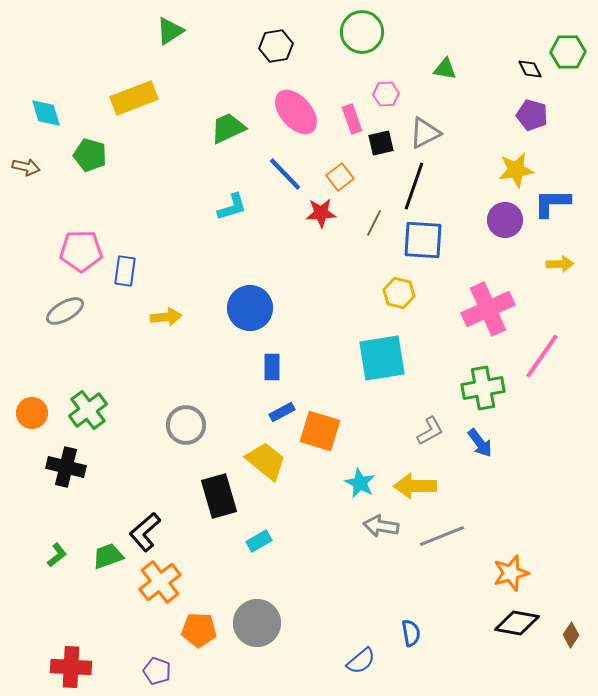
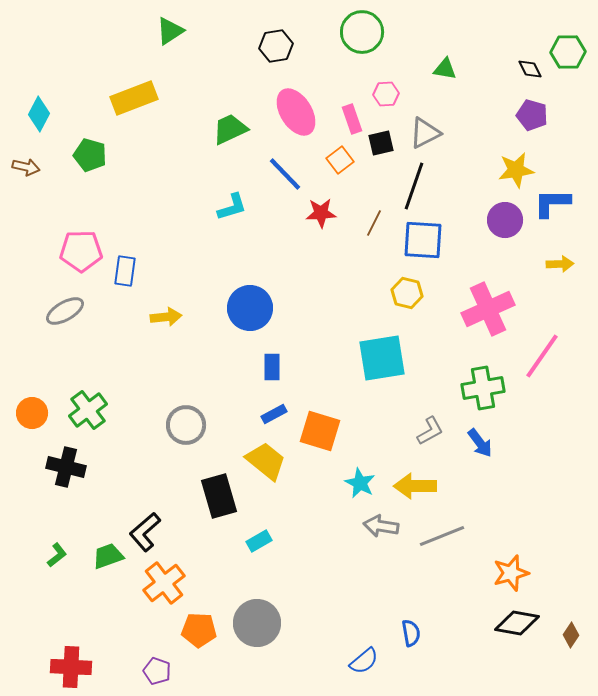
pink ellipse at (296, 112): rotated 9 degrees clockwise
cyan diamond at (46, 113): moved 7 px left, 1 px down; rotated 44 degrees clockwise
green trapezoid at (228, 128): moved 2 px right, 1 px down
orange square at (340, 177): moved 17 px up
yellow hexagon at (399, 293): moved 8 px right
blue rectangle at (282, 412): moved 8 px left, 2 px down
orange cross at (160, 582): moved 4 px right, 1 px down
blue semicircle at (361, 661): moved 3 px right
